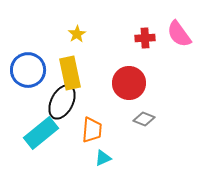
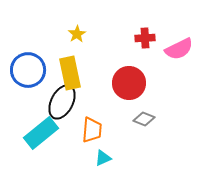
pink semicircle: moved 15 px down; rotated 80 degrees counterclockwise
